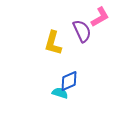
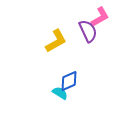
purple semicircle: moved 6 px right
yellow L-shape: moved 3 px right, 2 px up; rotated 135 degrees counterclockwise
cyan semicircle: rotated 14 degrees clockwise
